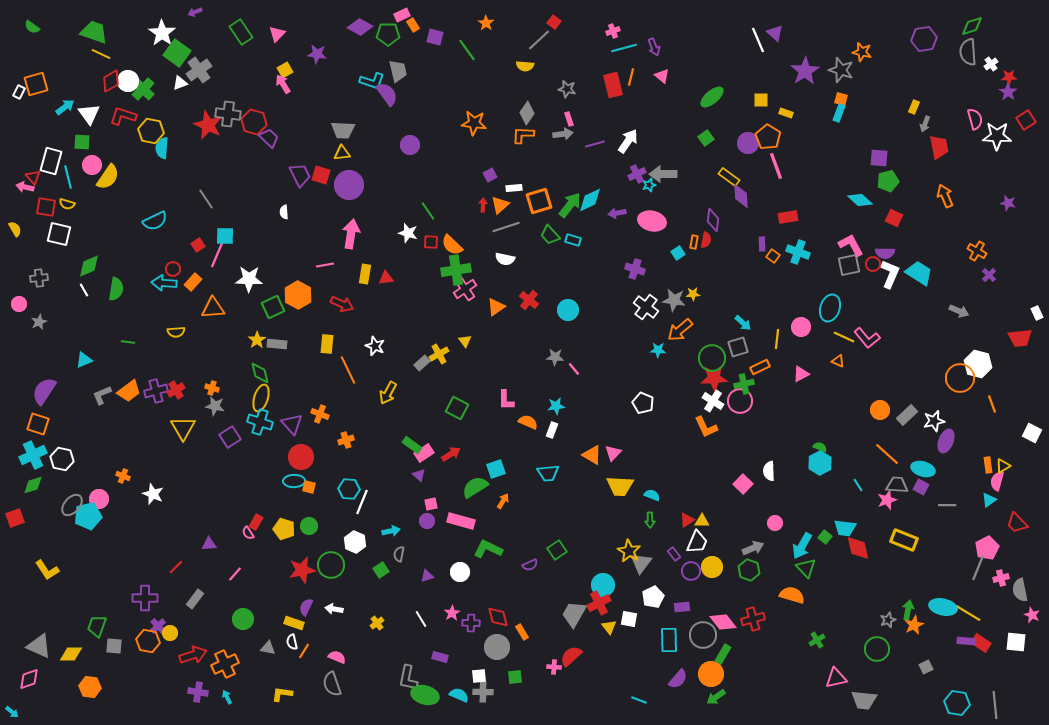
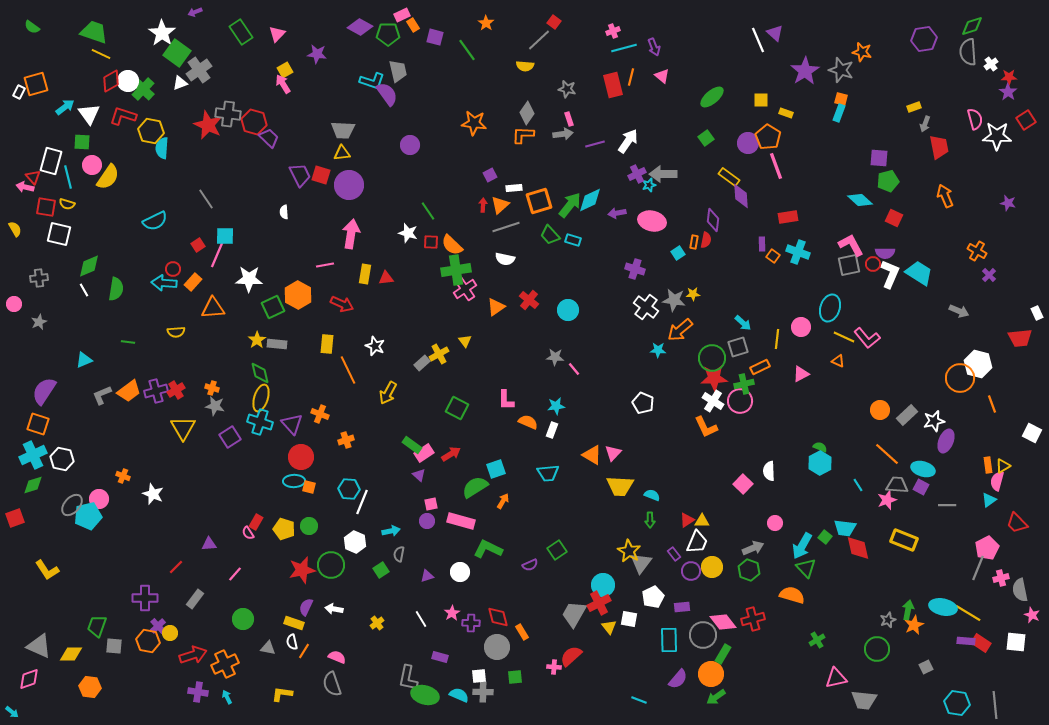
yellow rectangle at (914, 107): rotated 48 degrees clockwise
pink circle at (19, 304): moved 5 px left
